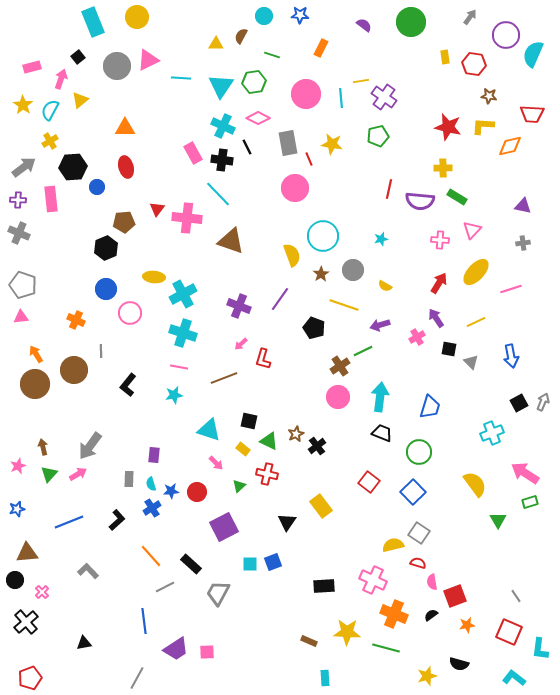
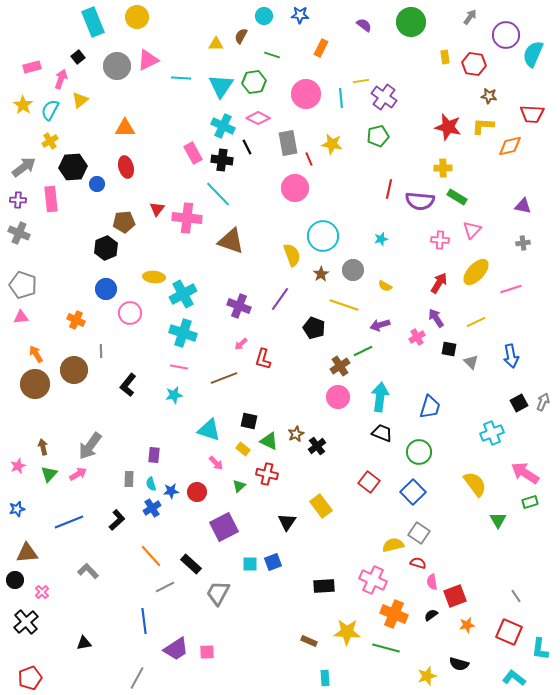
blue circle at (97, 187): moved 3 px up
